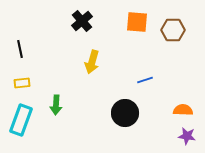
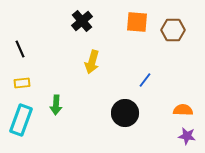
black line: rotated 12 degrees counterclockwise
blue line: rotated 35 degrees counterclockwise
